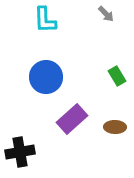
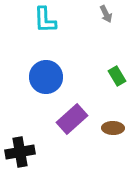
gray arrow: rotated 18 degrees clockwise
brown ellipse: moved 2 px left, 1 px down
